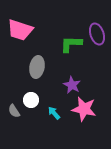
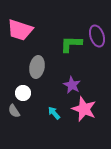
purple ellipse: moved 2 px down
white circle: moved 8 px left, 7 px up
pink star: rotated 10 degrees clockwise
